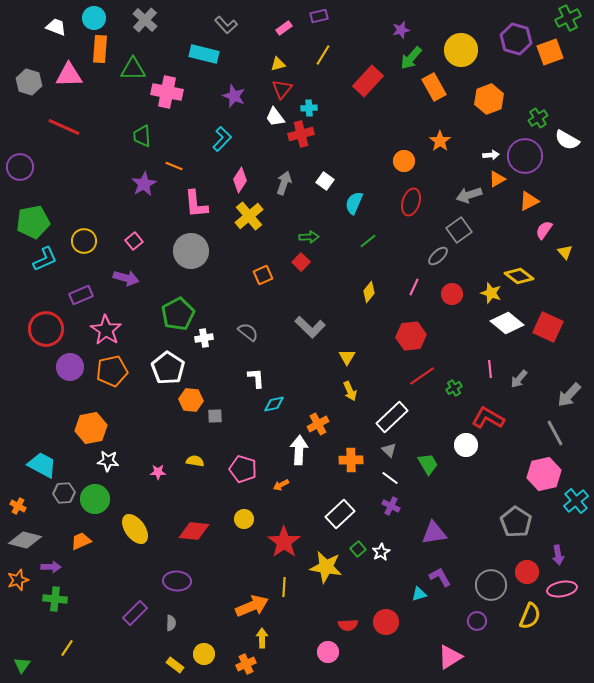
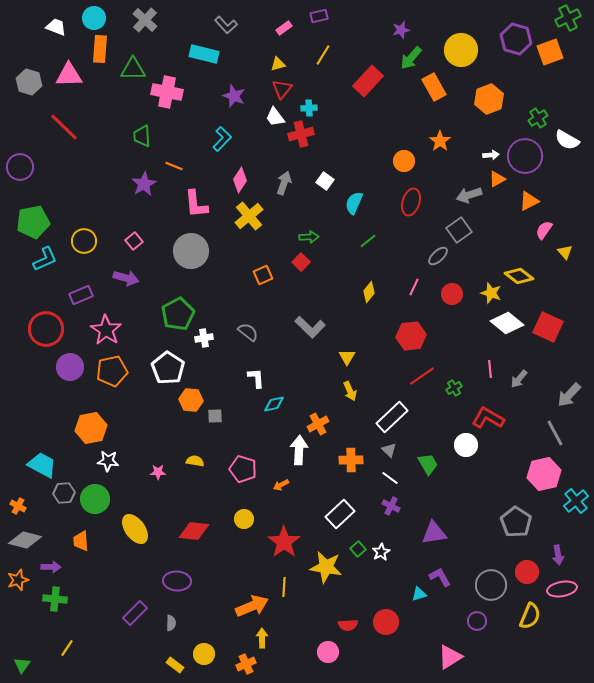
red line at (64, 127): rotated 20 degrees clockwise
orange trapezoid at (81, 541): rotated 70 degrees counterclockwise
